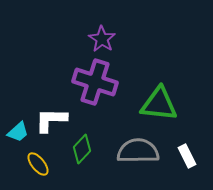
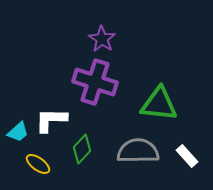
white rectangle: rotated 15 degrees counterclockwise
yellow ellipse: rotated 15 degrees counterclockwise
